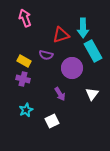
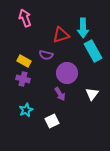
purple circle: moved 5 px left, 5 px down
